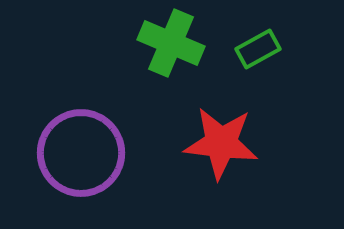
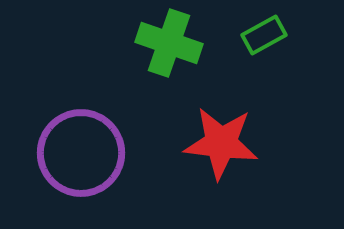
green cross: moved 2 px left; rotated 4 degrees counterclockwise
green rectangle: moved 6 px right, 14 px up
